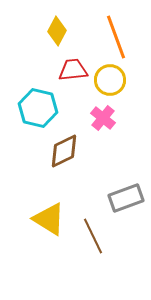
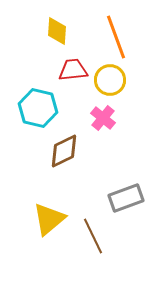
yellow diamond: rotated 24 degrees counterclockwise
yellow triangle: rotated 48 degrees clockwise
